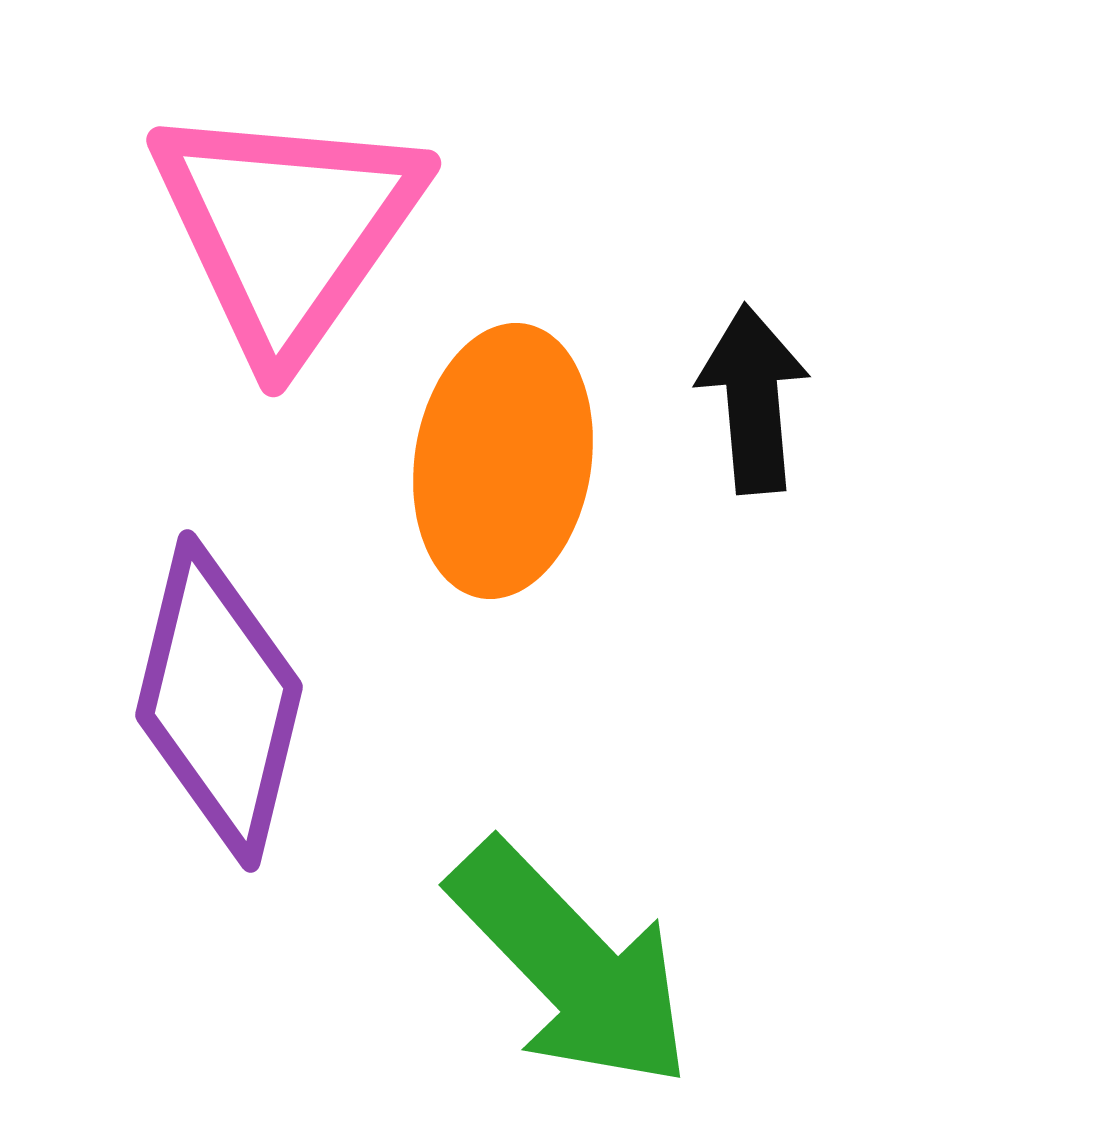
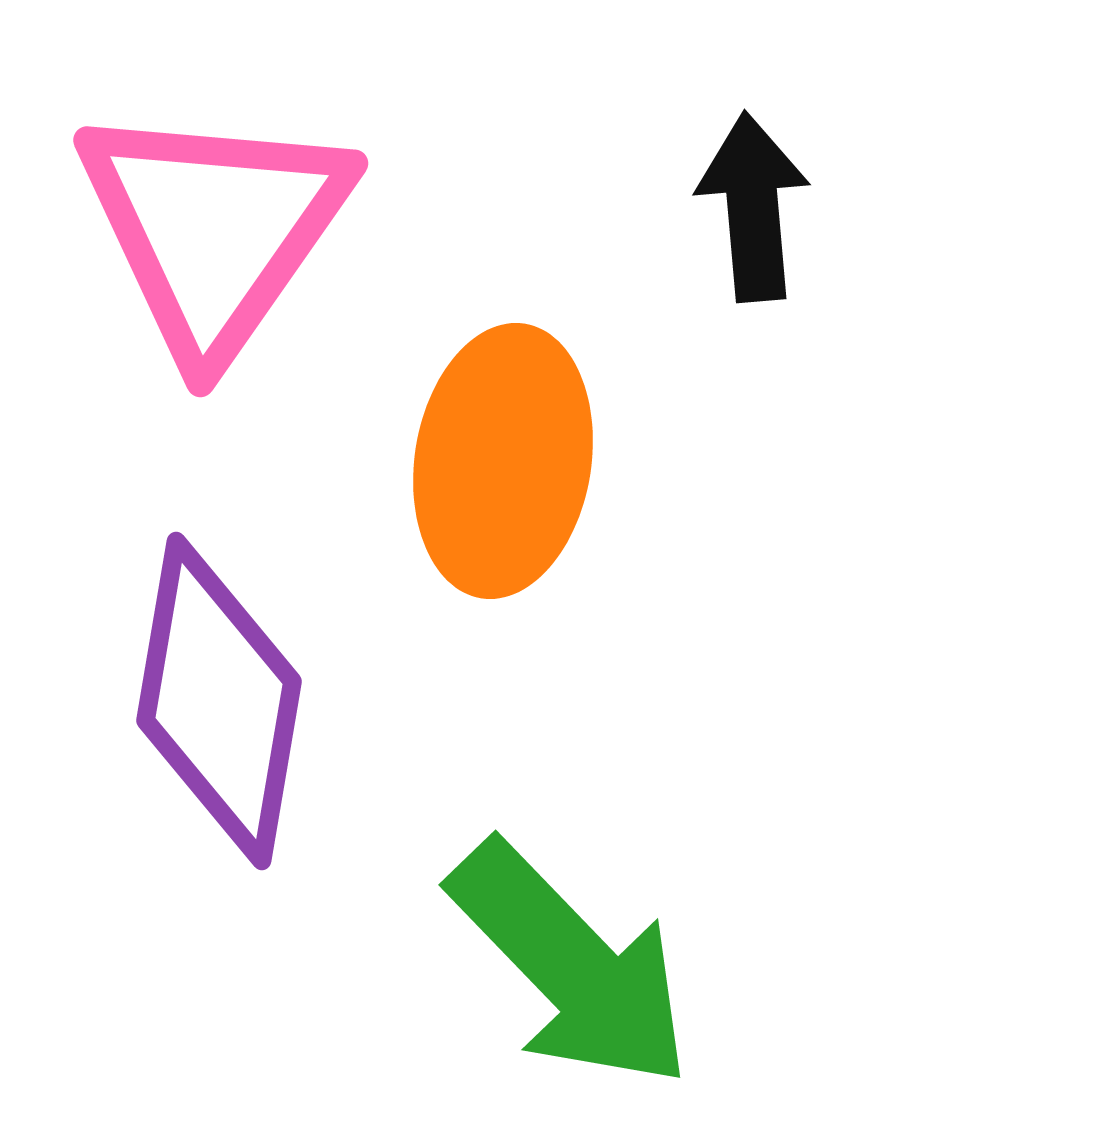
pink triangle: moved 73 px left
black arrow: moved 192 px up
purple diamond: rotated 4 degrees counterclockwise
